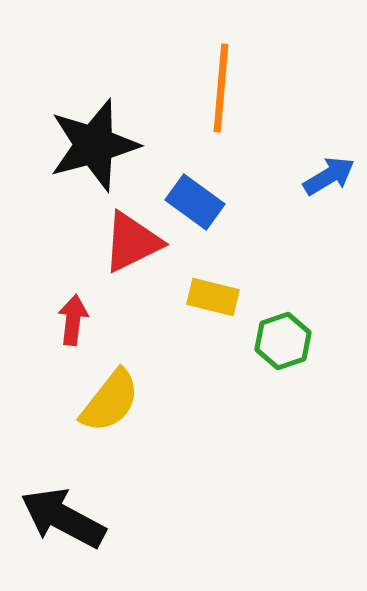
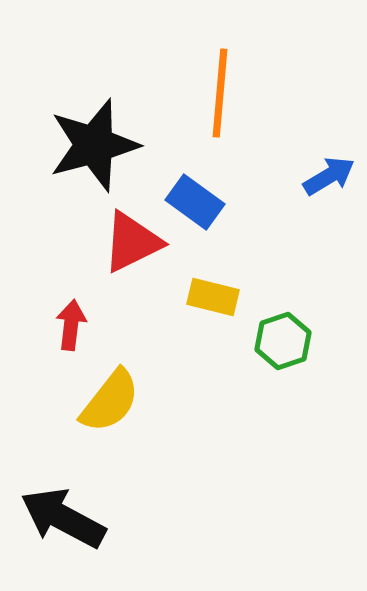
orange line: moved 1 px left, 5 px down
red arrow: moved 2 px left, 5 px down
